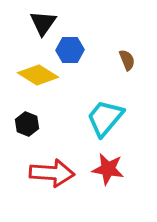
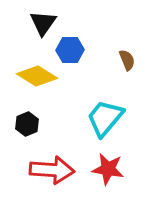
yellow diamond: moved 1 px left, 1 px down
black hexagon: rotated 15 degrees clockwise
red arrow: moved 3 px up
